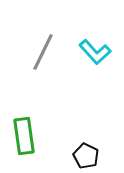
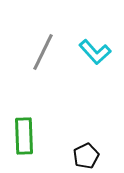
green rectangle: rotated 6 degrees clockwise
black pentagon: rotated 20 degrees clockwise
